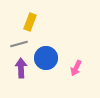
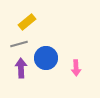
yellow rectangle: moved 3 px left; rotated 30 degrees clockwise
pink arrow: rotated 28 degrees counterclockwise
